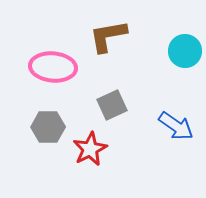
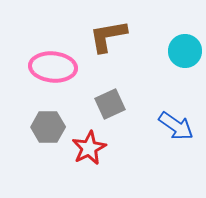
gray square: moved 2 px left, 1 px up
red star: moved 1 px left, 1 px up
